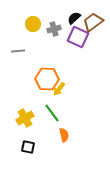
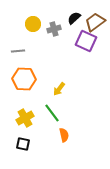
brown trapezoid: moved 2 px right
purple square: moved 8 px right, 4 px down
orange hexagon: moved 23 px left
black square: moved 5 px left, 3 px up
